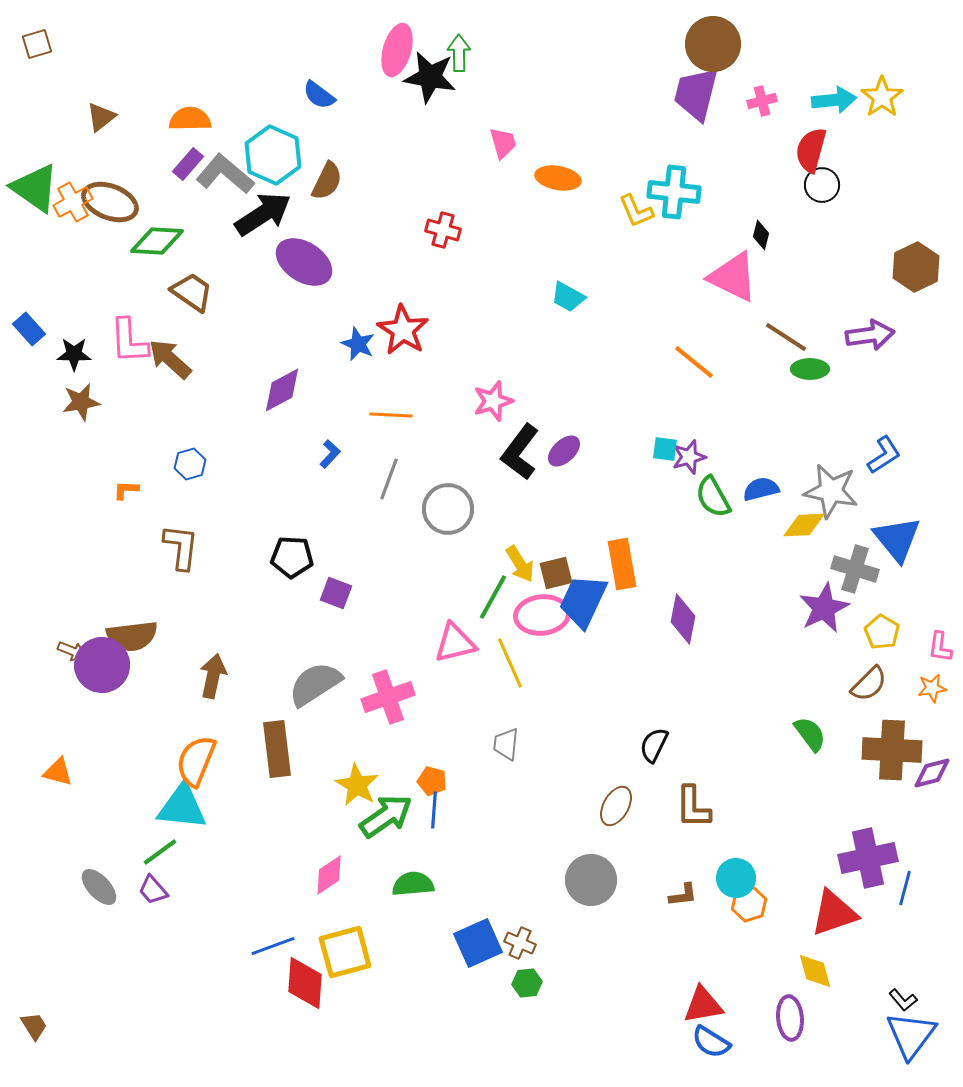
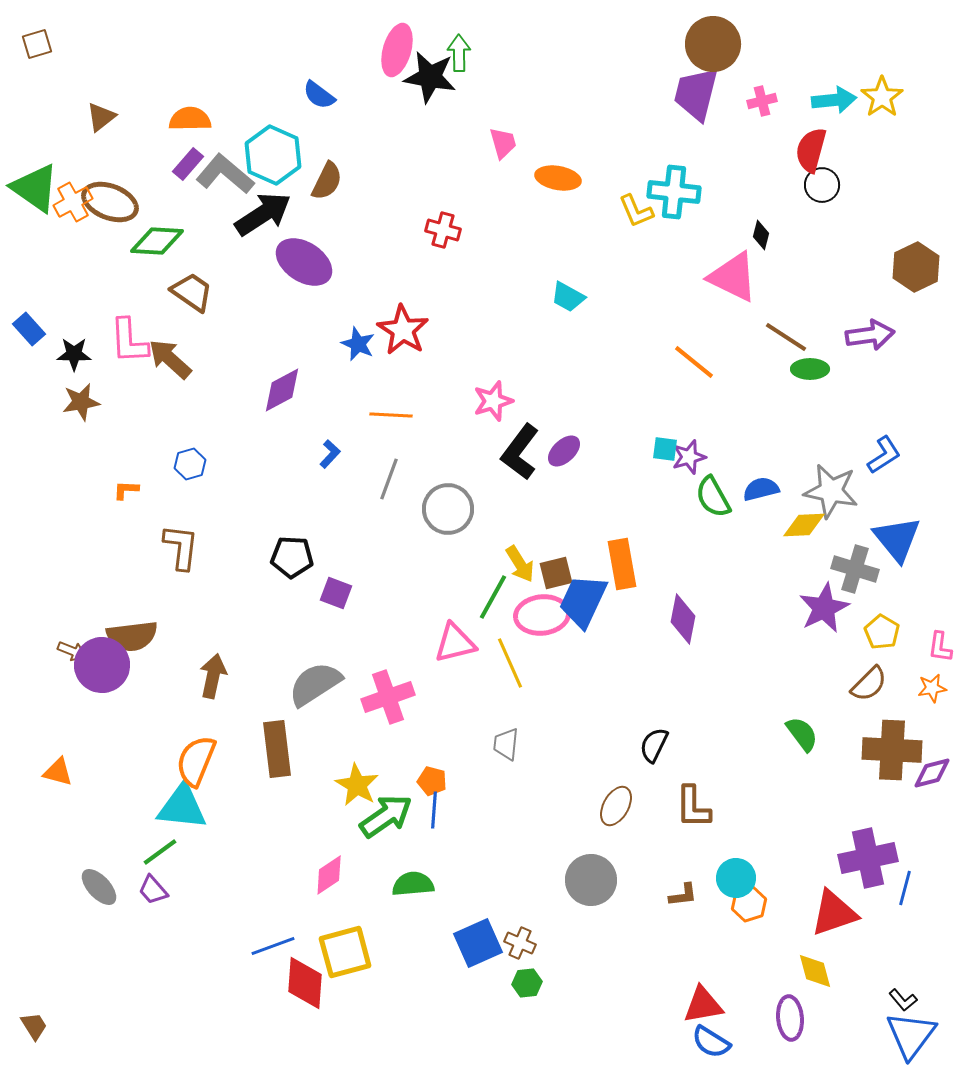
green semicircle at (810, 734): moved 8 px left
